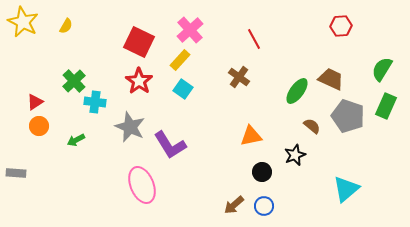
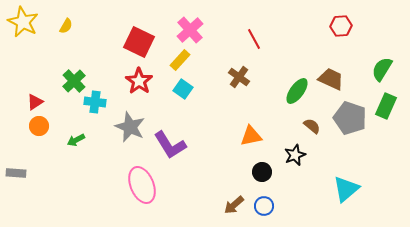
gray pentagon: moved 2 px right, 2 px down
